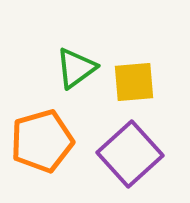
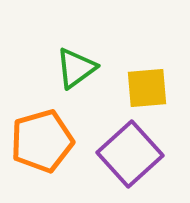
yellow square: moved 13 px right, 6 px down
